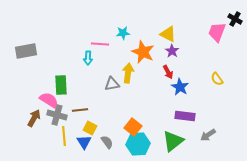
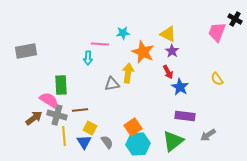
brown arrow: rotated 24 degrees clockwise
orange square: rotated 18 degrees clockwise
